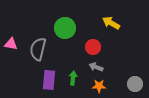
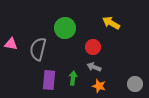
gray arrow: moved 2 px left
orange star: rotated 16 degrees clockwise
